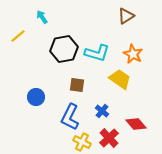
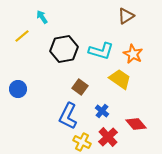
yellow line: moved 4 px right
cyan L-shape: moved 4 px right, 2 px up
brown square: moved 3 px right, 2 px down; rotated 28 degrees clockwise
blue circle: moved 18 px left, 8 px up
blue L-shape: moved 2 px left, 1 px up
red cross: moved 1 px left, 1 px up
